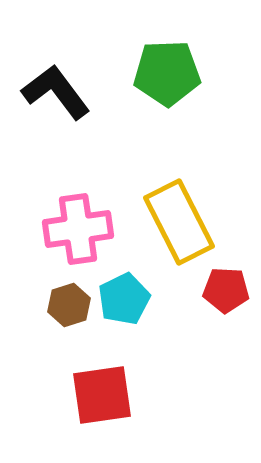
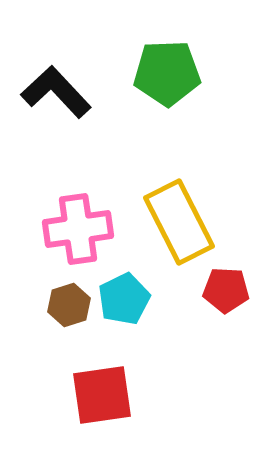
black L-shape: rotated 6 degrees counterclockwise
